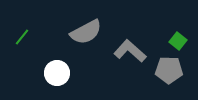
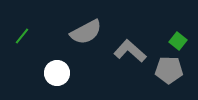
green line: moved 1 px up
